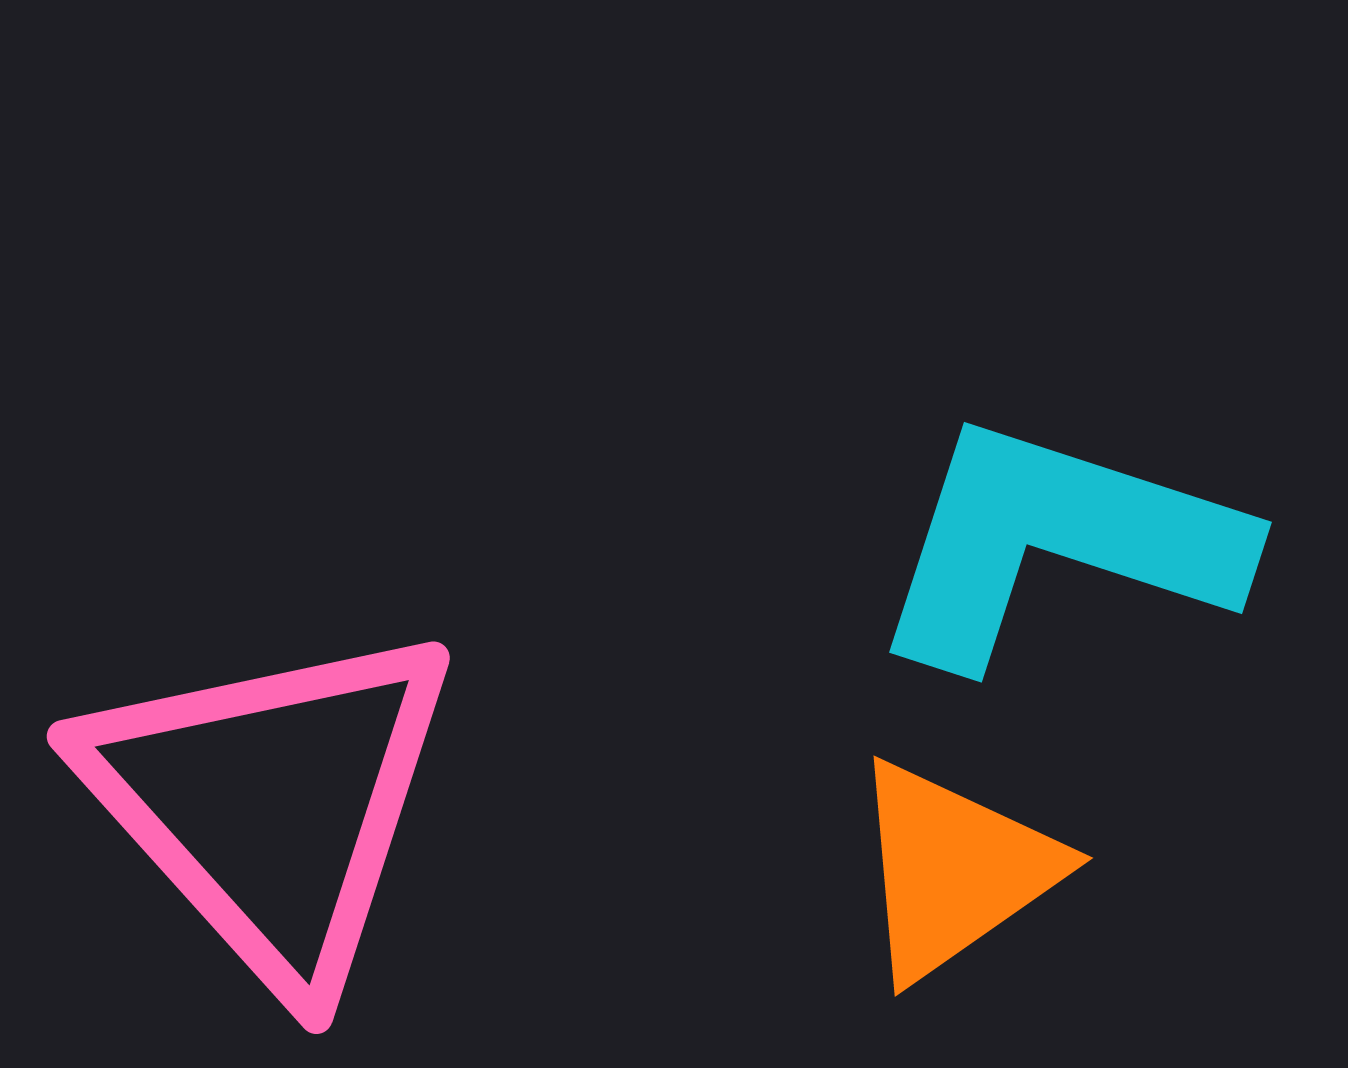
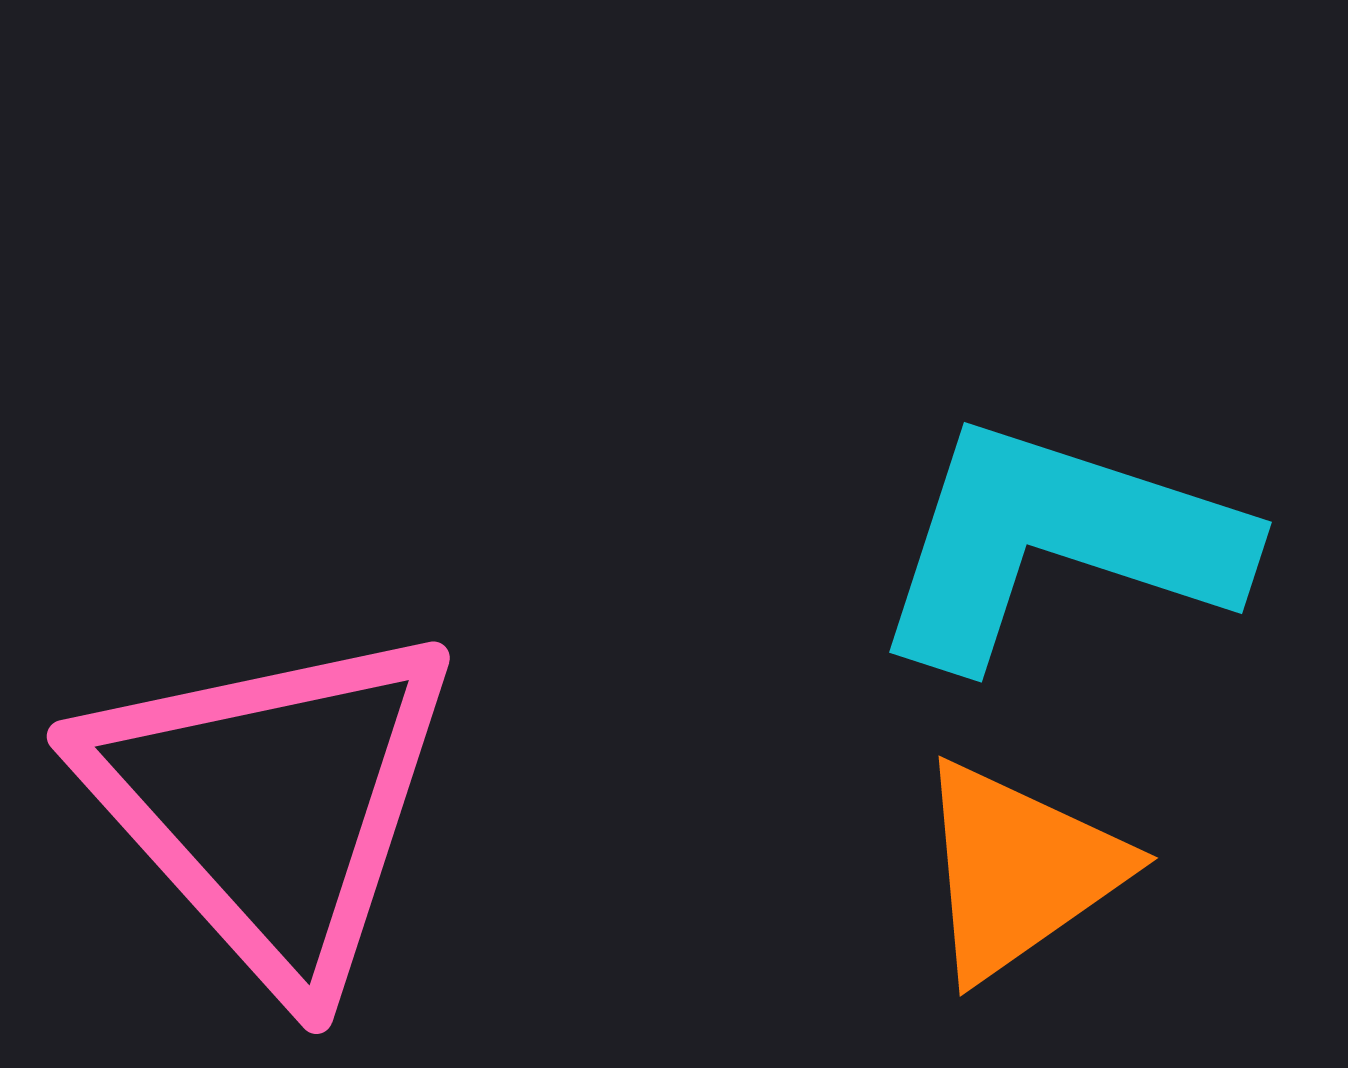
orange triangle: moved 65 px right
